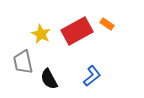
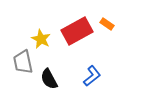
yellow star: moved 5 px down
